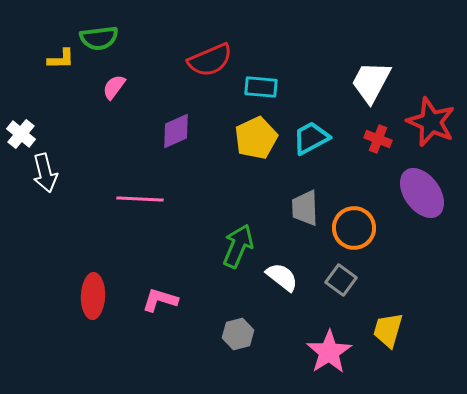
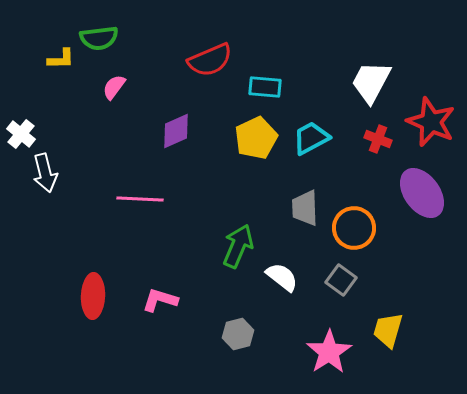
cyan rectangle: moved 4 px right
